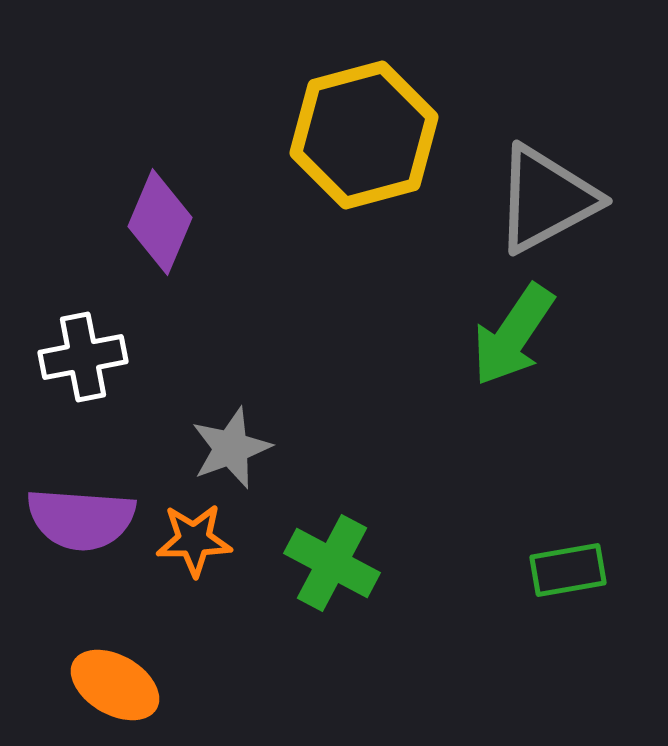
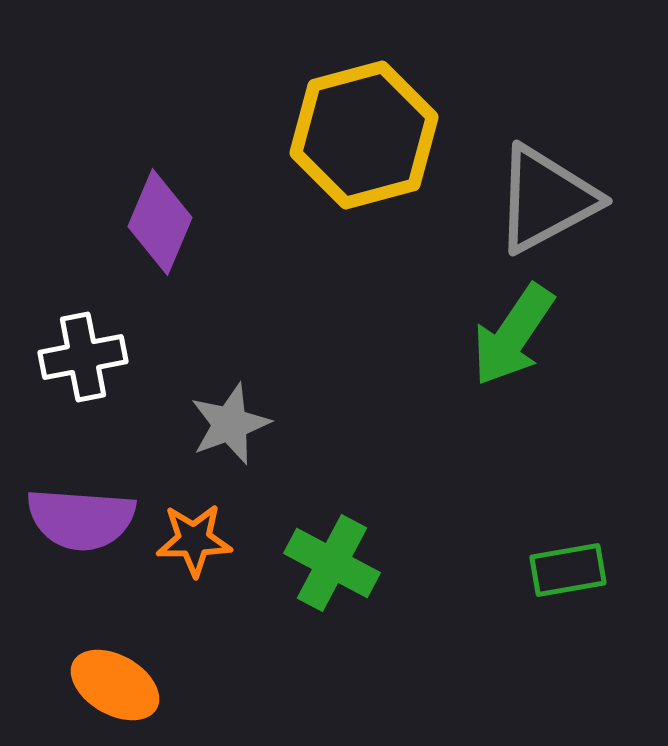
gray star: moved 1 px left, 24 px up
